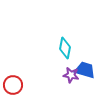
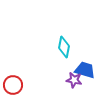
cyan diamond: moved 1 px left, 1 px up
purple star: moved 3 px right, 5 px down
